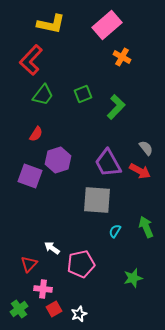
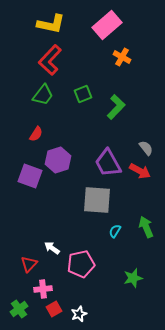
red L-shape: moved 19 px right
pink cross: rotated 12 degrees counterclockwise
